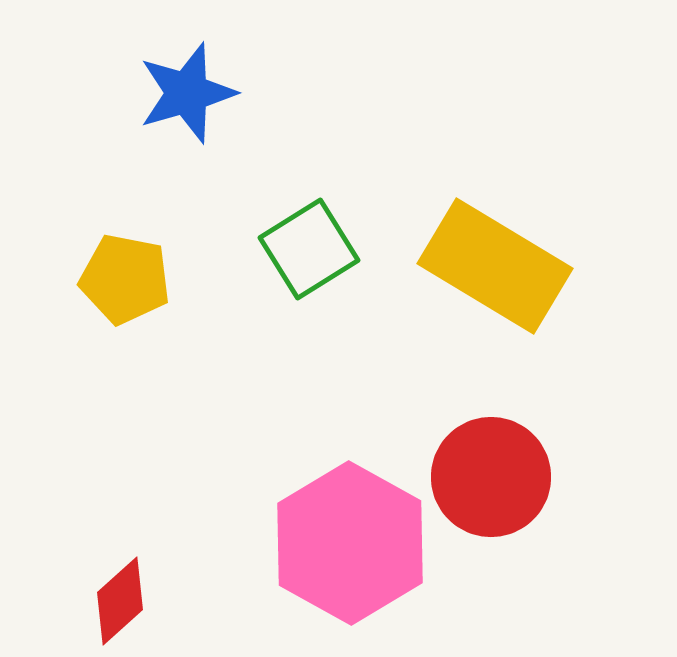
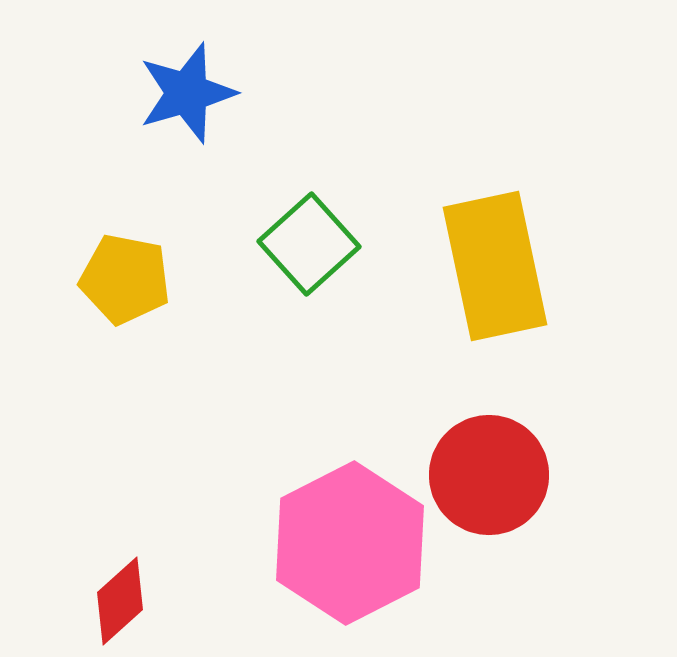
green square: moved 5 px up; rotated 10 degrees counterclockwise
yellow rectangle: rotated 47 degrees clockwise
red circle: moved 2 px left, 2 px up
pink hexagon: rotated 4 degrees clockwise
